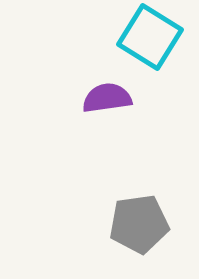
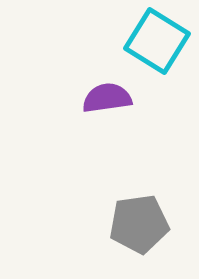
cyan square: moved 7 px right, 4 px down
